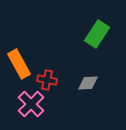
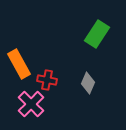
gray diamond: rotated 65 degrees counterclockwise
